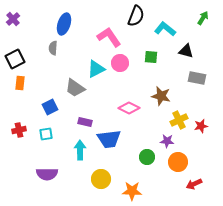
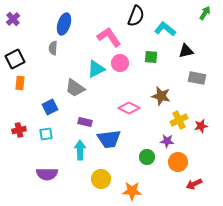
green arrow: moved 2 px right, 5 px up
black triangle: rotated 28 degrees counterclockwise
